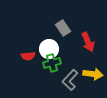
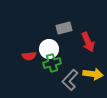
gray rectangle: moved 1 px right; rotated 70 degrees counterclockwise
red semicircle: moved 1 px right
